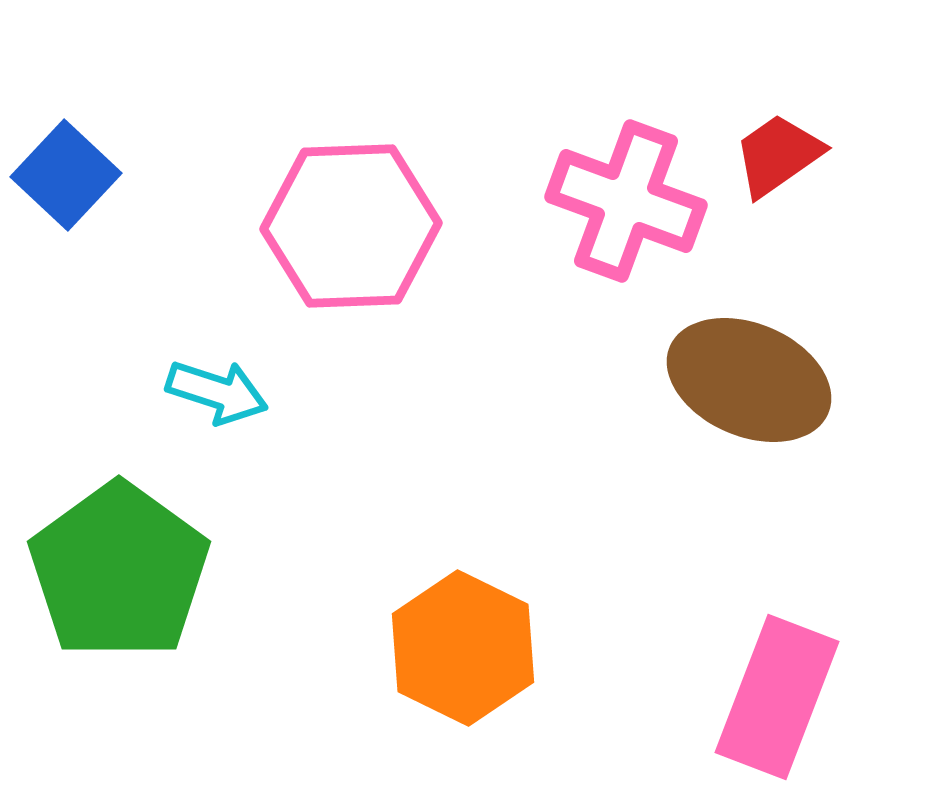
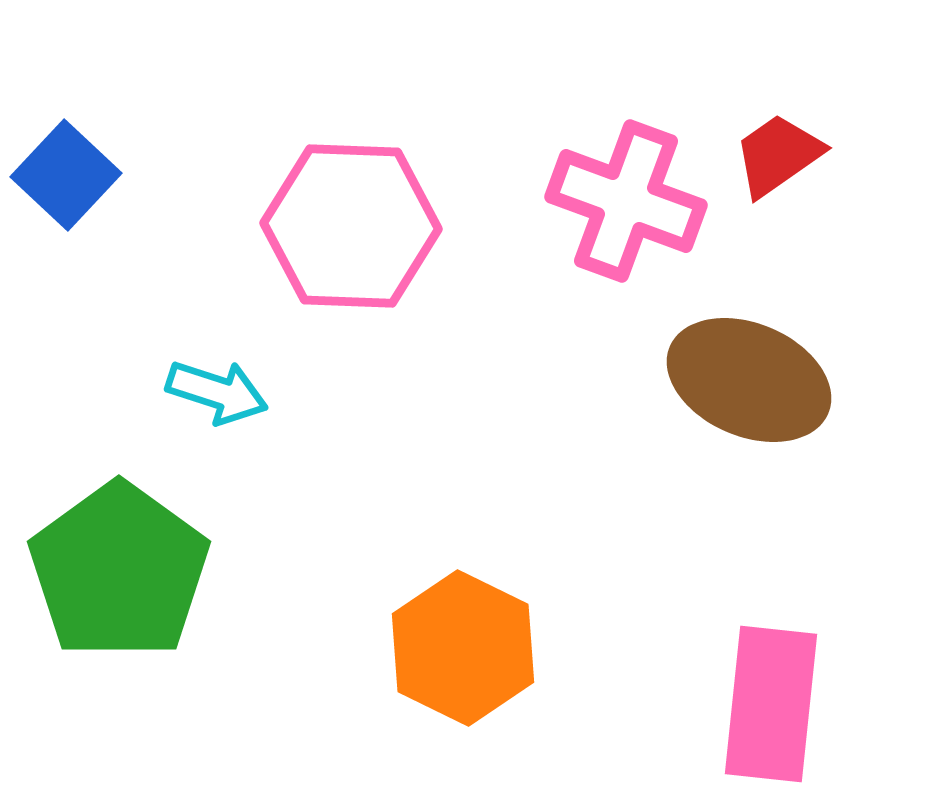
pink hexagon: rotated 4 degrees clockwise
pink rectangle: moved 6 px left, 7 px down; rotated 15 degrees counterclockwise
